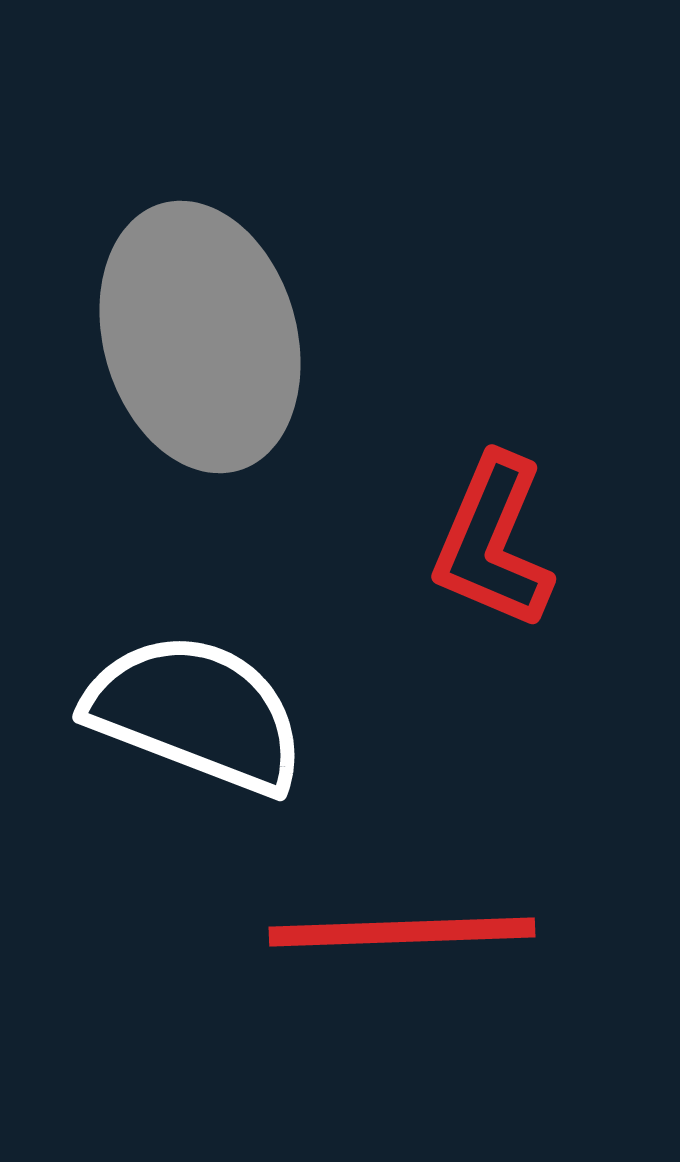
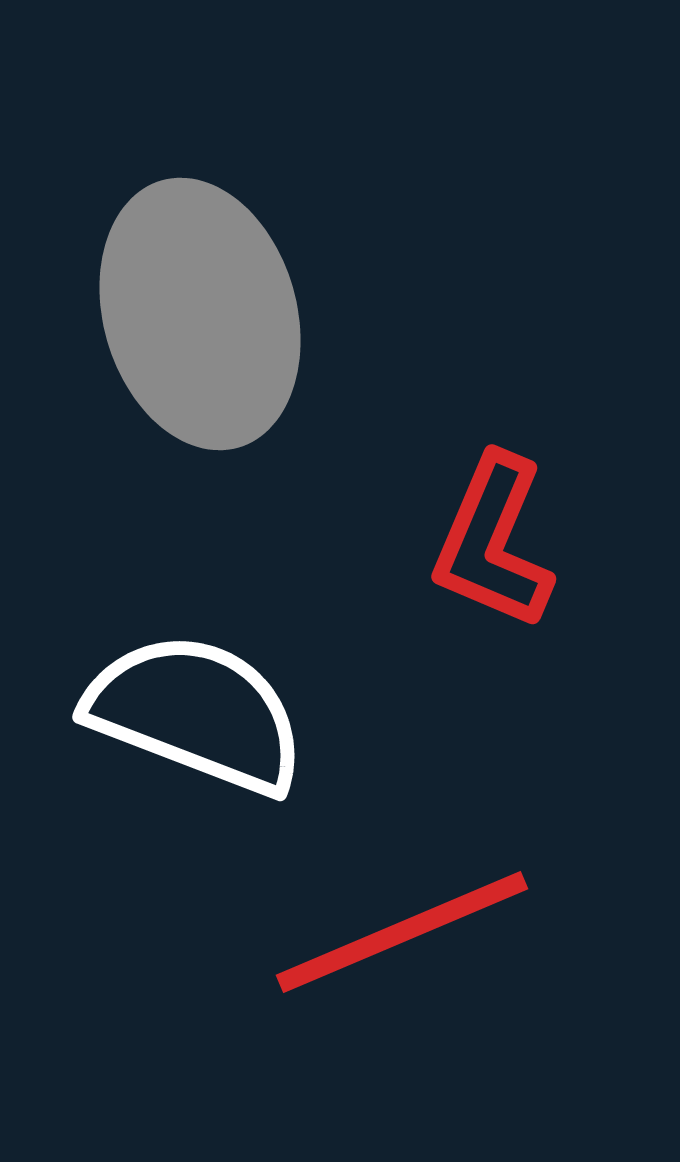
gray ellipse: moved 23 px up
red line: rotated 21 degrees counterclockwise
